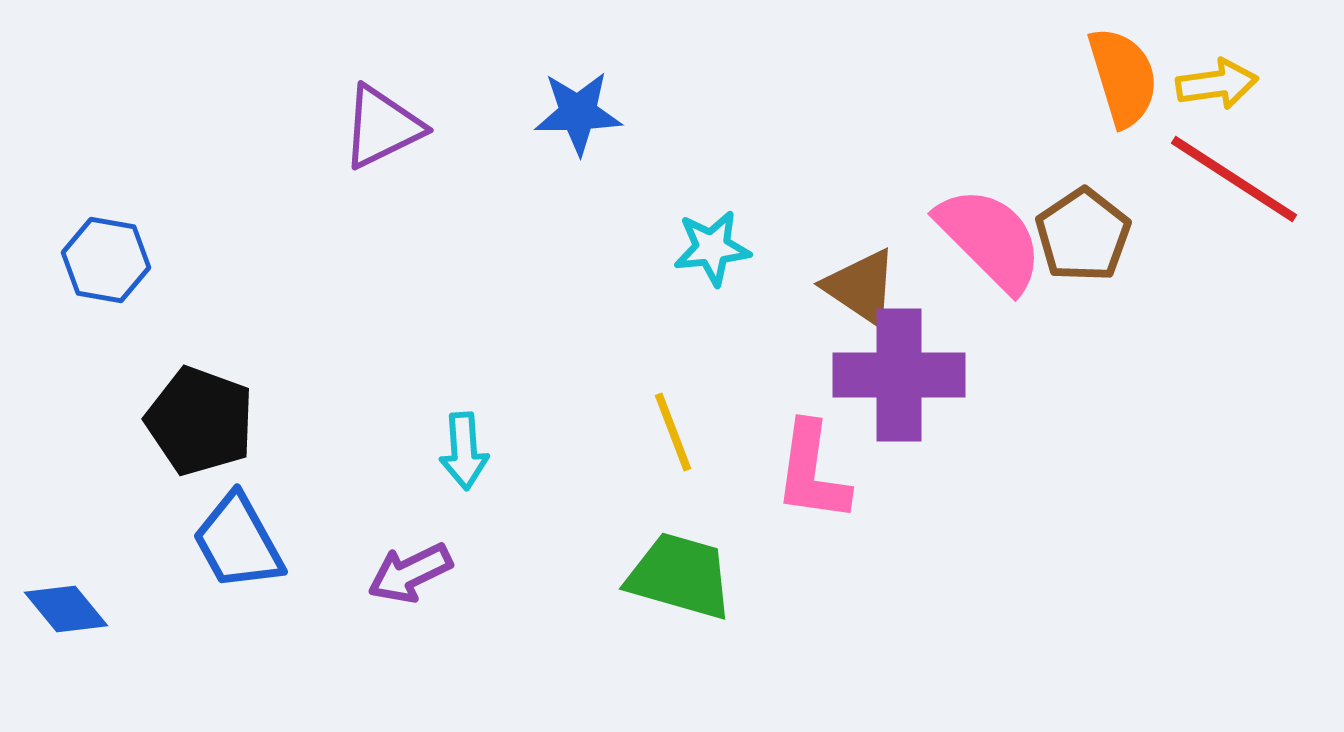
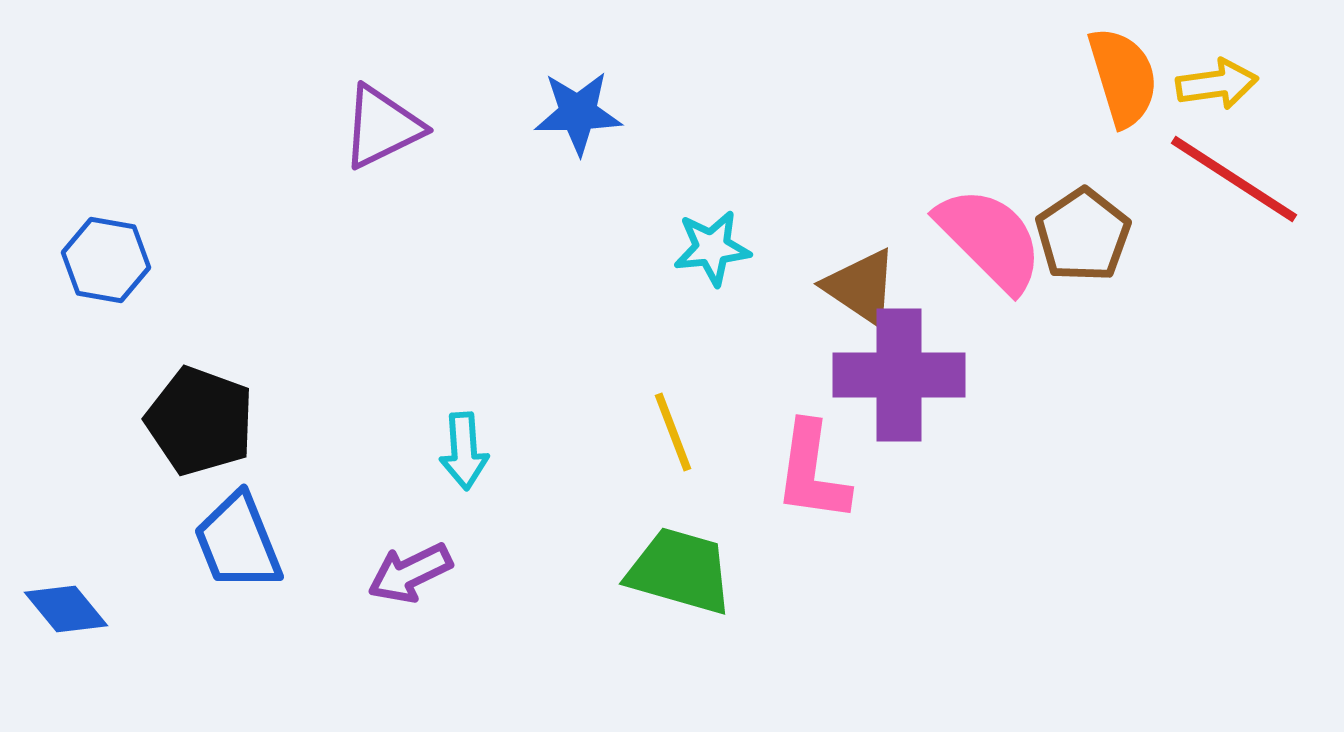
blue trapezoid: rotated 7 degrees clockwise
green trapezoid: moved 5 px up
